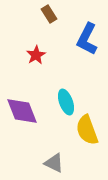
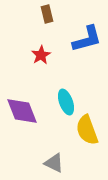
brown rectangle: moved 2 px left; rotated 18 degrees clockwise
blue L-shape: rotated 132 degrees counterclockwise
red star: moved 5 px right
